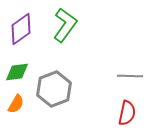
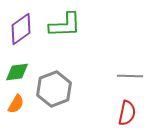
green L-shape: rotated 52 degrees clockwise
